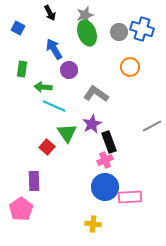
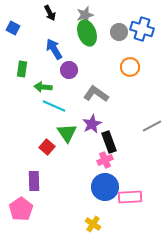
blue square: moved 5 px left
yellow cross: rotated 28 degrees clockwise
